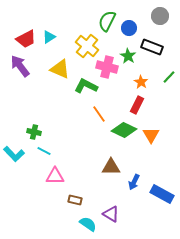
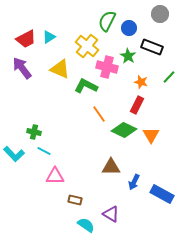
gray circle: moved 2 px up
purple arrow: moved 2 px right, 2 px down
orange star: rotated 16 degrees counterclockwise
cyan semicircle: moved 2 px left, 1 px down
